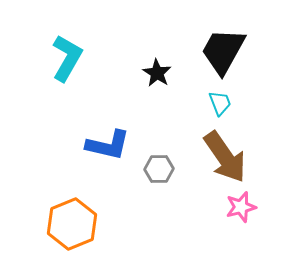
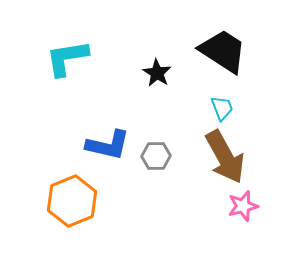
black trapezoid: rotated 94 degrees clockwise
cyan L-shape: rotated 129 degrees counterclockwise
cyan trapezoid: moved 2 px right, 5 px down
brown arrow: rotated 6 degrees clockwise
gray hexagon: moved 3 px left, 13 px up
pink star: moved 2 px right, 1 px up
orange hexagon: moved 23 px up
